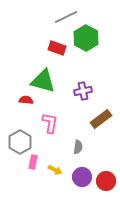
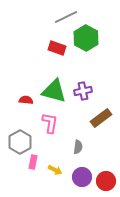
green triangle: moved 11 px right, 10 px down
brown rectangle: moved 1 px up
